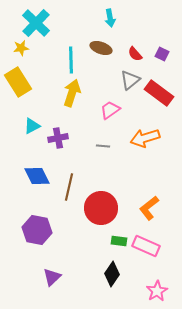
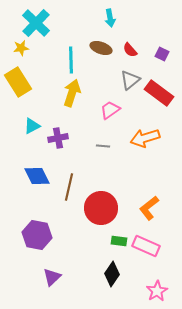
red semicircle: moved 5 px left, 4 px up
purple hexagon: moved 5 px down
